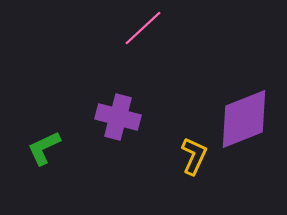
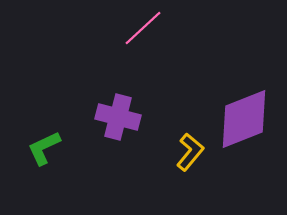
yellow L-shape: moved 4 px left, 4 px up; rotated 15 degrees clockwise
